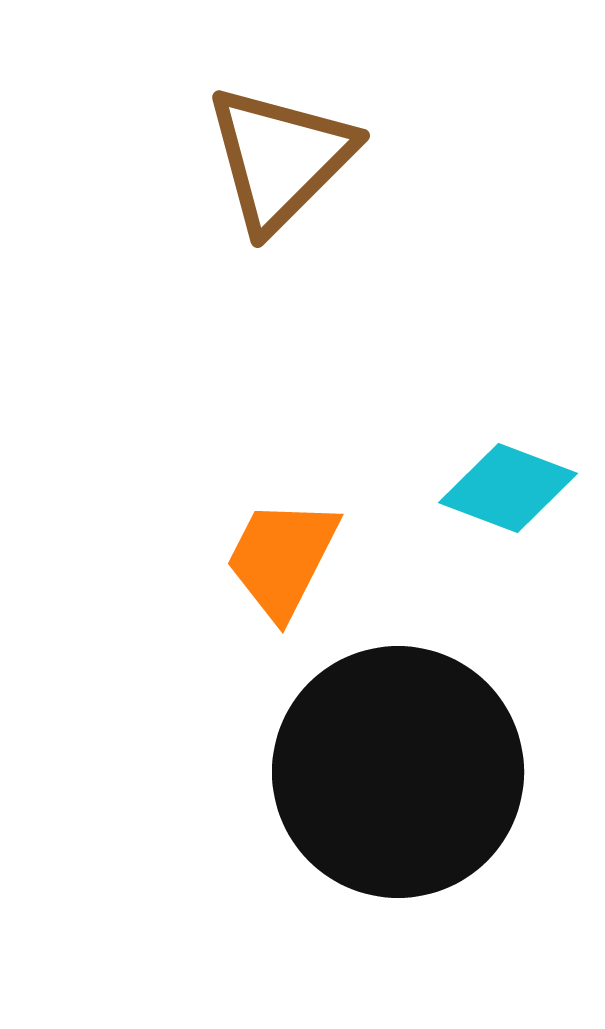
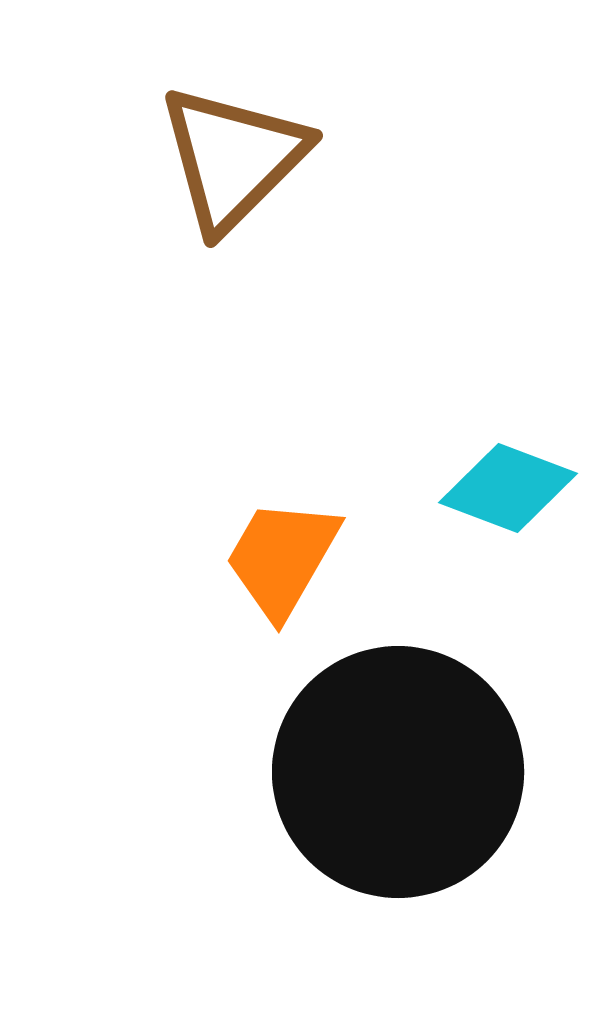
brown triangle: moved 47 px left
orange trapezoid: rotated 3 degrees clockwise
